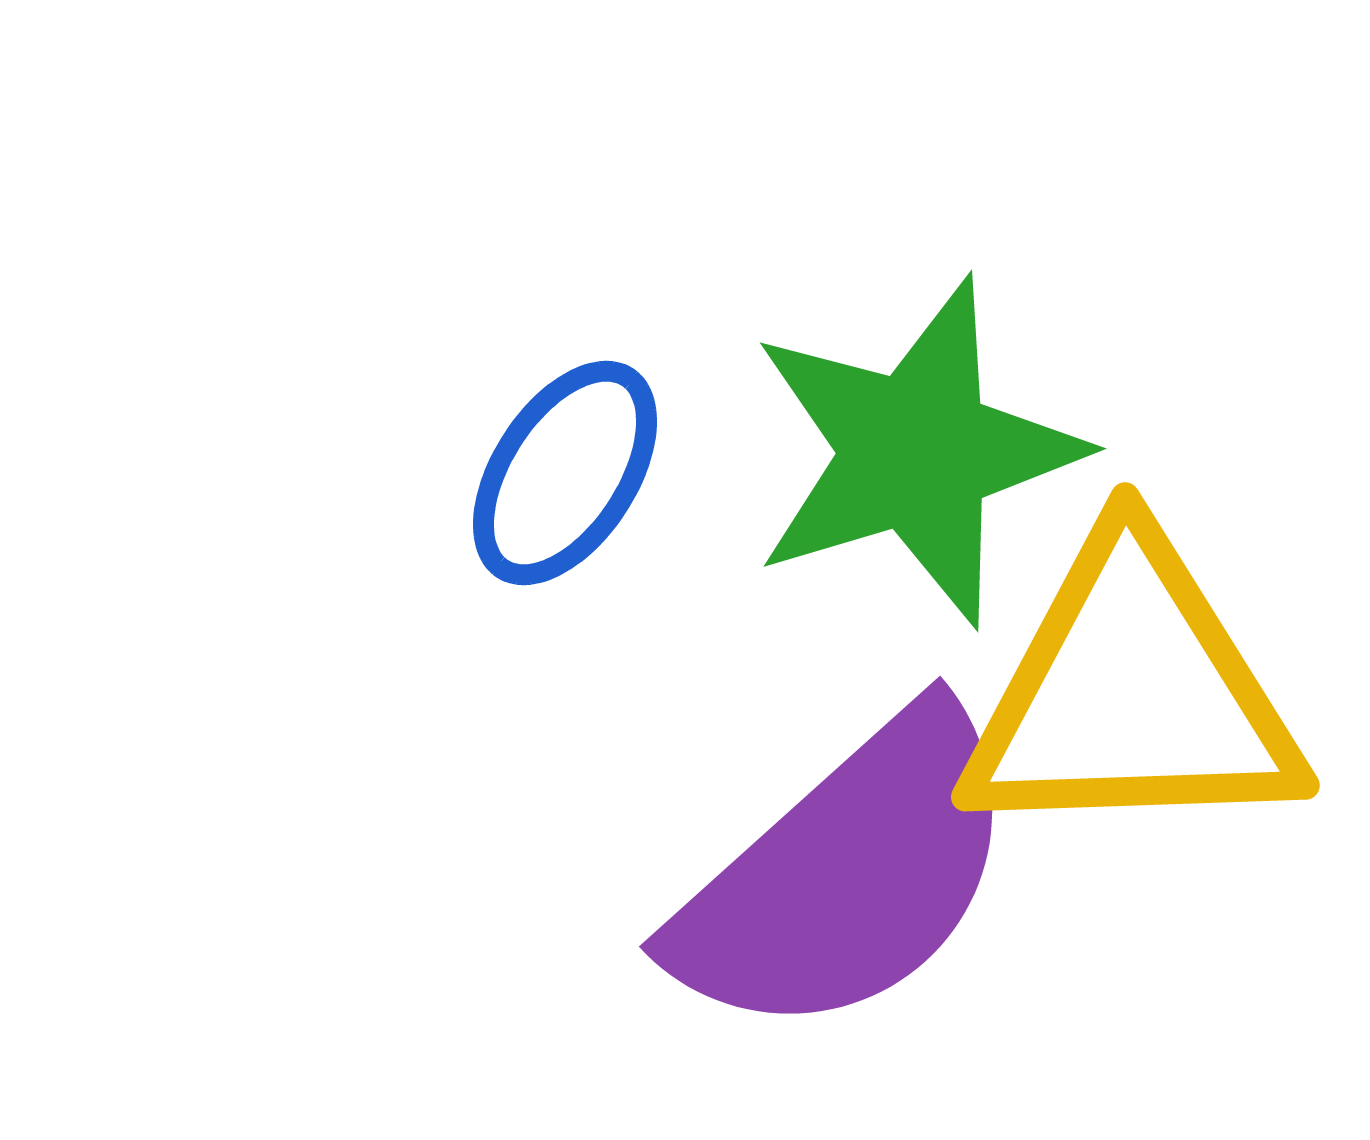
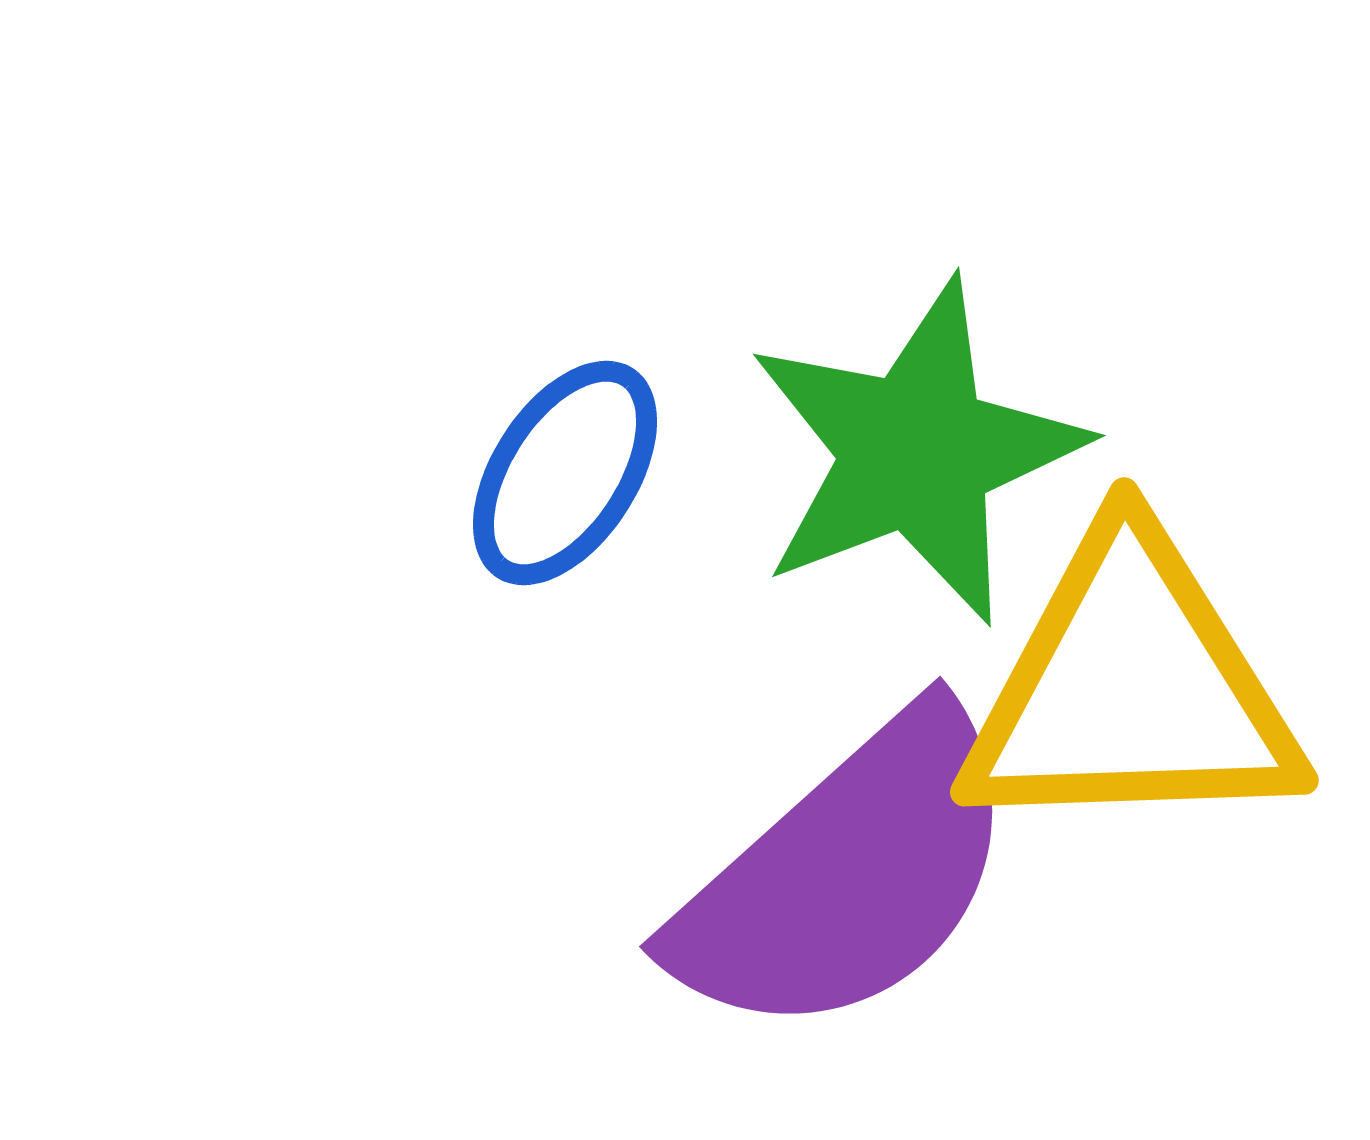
green star: rotated 4 degrees counterclockwise
yellow triangle: moved 1 px left, 5 px up
